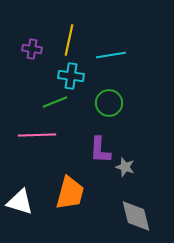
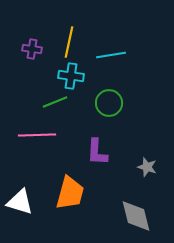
yellow line: moved 2 px down
purple L-shape: moved 3 px left, 2 px down
gray star: moved 22 px right
